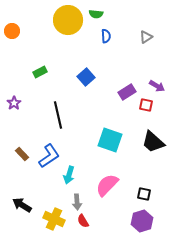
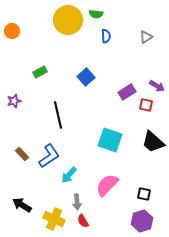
purple star: moved 2 px up; rotated 16 degrees clockwise
cyan arrow: rotated 24 degrees clockwise
